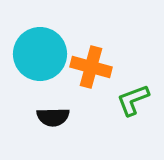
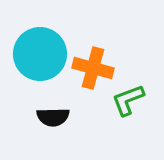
orange cross: moved 2 px right, 1 px down
green L-shape: moved 5 px left
